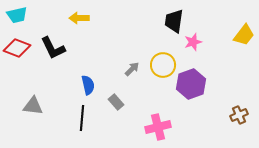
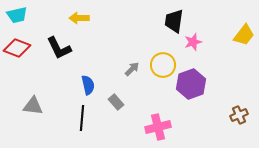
black L-shape: moved 6 px right
